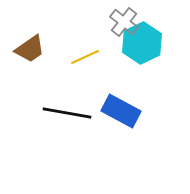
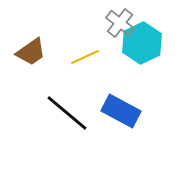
gray cross: moved 4 px left, 1 px down
brown trapezoid: moved 1 px right, 3 px down
black line: rotated 30 degrees clockwise
